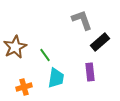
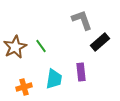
green line: moved 4 px left, 9 px up
purple rectangle: moved 9 px left
cyan trapezoid: moved 2 px left, 1 px down
